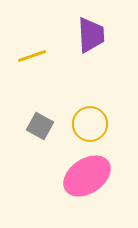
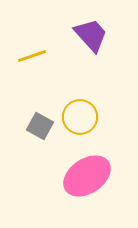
purple trapezoid: rotated 39 degrees counterclockwise
yellow circle: moved 10 px left, 7 px up
